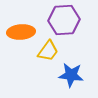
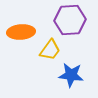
purple hexagon: moved 6 px right
yellow trapezoid: moved 2 px right, 1 px up
